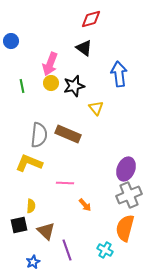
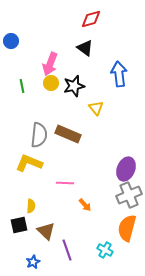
black triangle: moved 1 px right
orange semicircle: moved 2 px right
